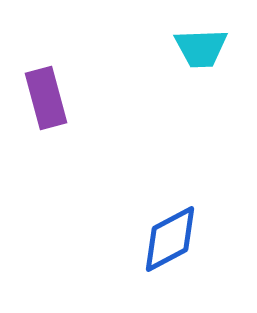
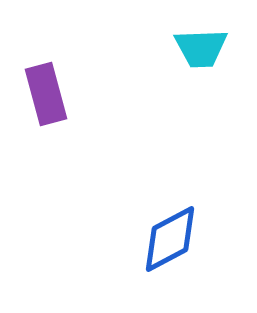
purple rectangle: moved 4 px up
